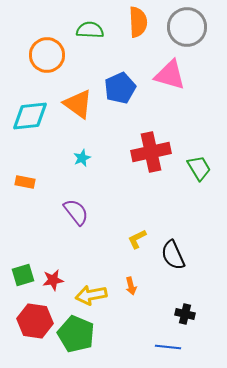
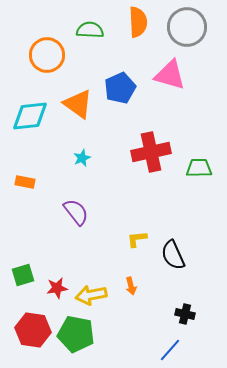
green trapezoid: rotated 60 degrees counterclockwise
yellow L-shape: rotated 20 degrees clockwise
red star: moved 4 px right, 8 px down
red hexagon: moved 2 px left, 9 px down
green pentagon: rotated 12 degrees counterclockwise
blue line: moved 2 px right, 3 px down; rotated 55 degrees counterclockwise
